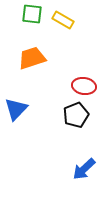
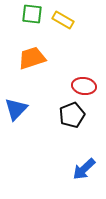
black pentagon: moved 4 px left
